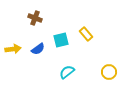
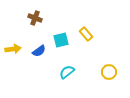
blue semicircle: moved 1 px right, 2 px down
